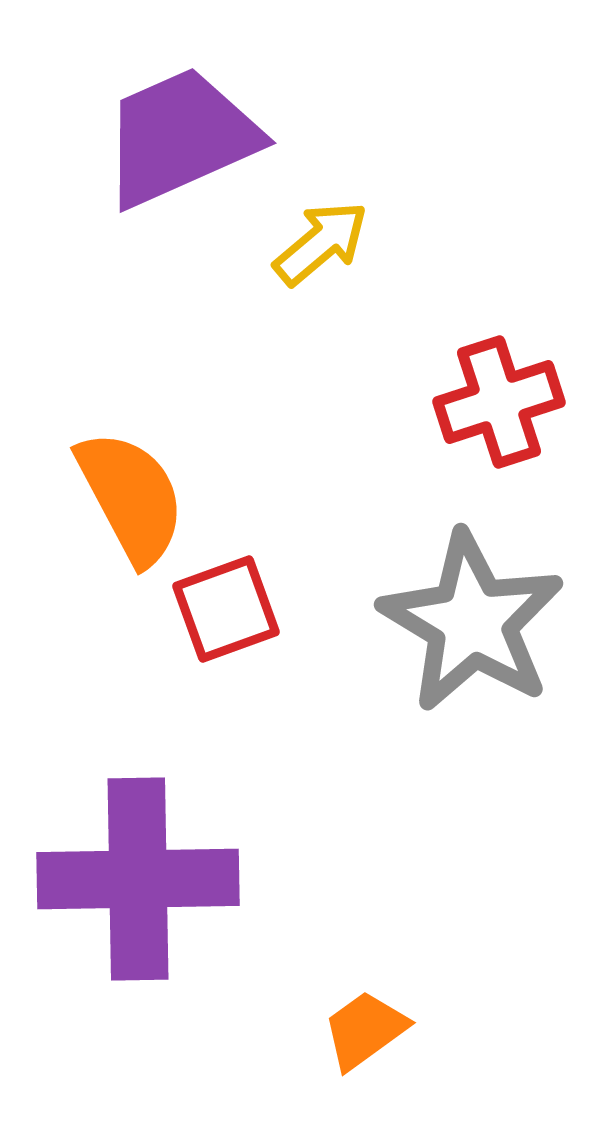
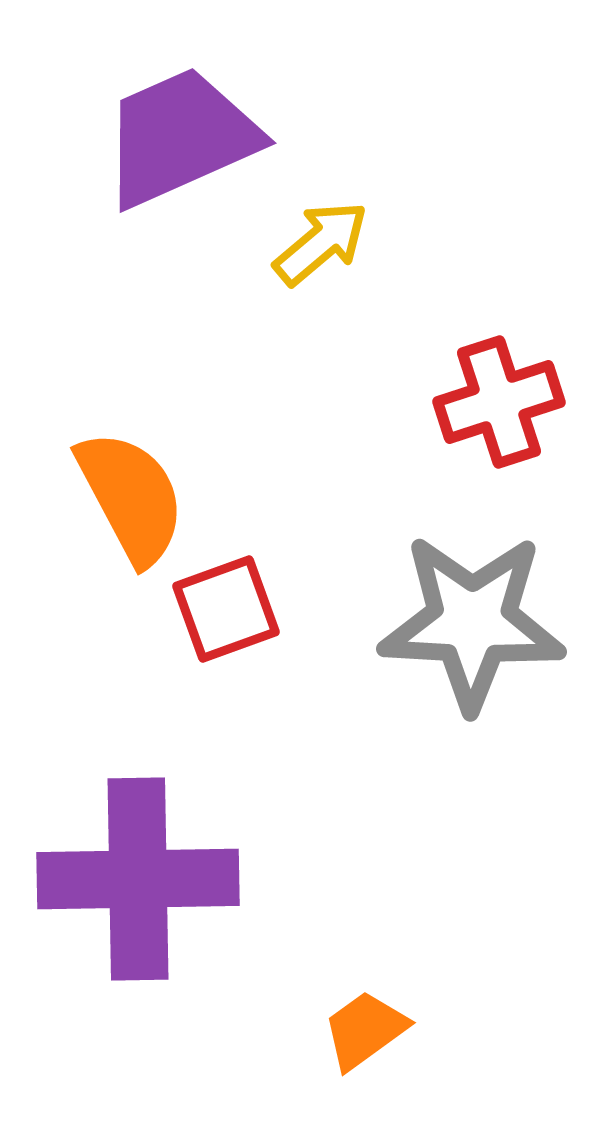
gray star: rotated 28 degrees counterclockwise
